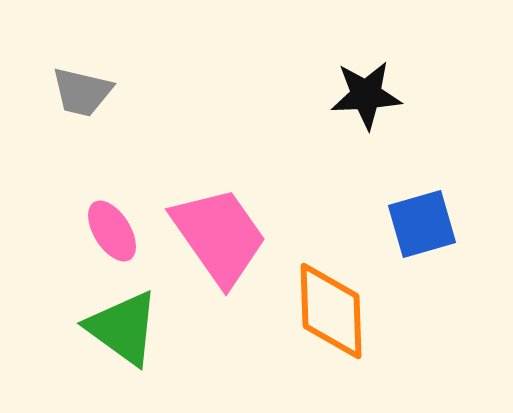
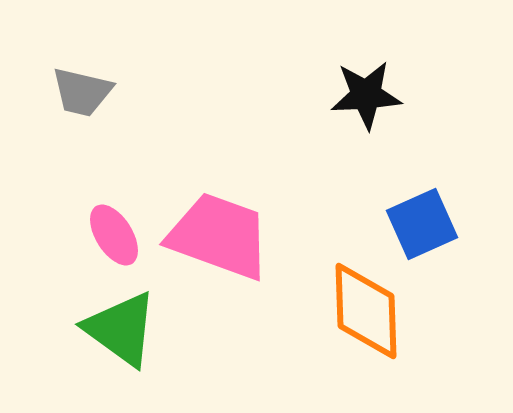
blue square: rotated 8 degrees counterclockwise
pink ellipse: moved 2 px right, 4 px down
pink trapezoid: rotated 35 degrees counterclockwise
orange diamond: moved 35 px right
green triangle: moved 2 px left, 1 px down
